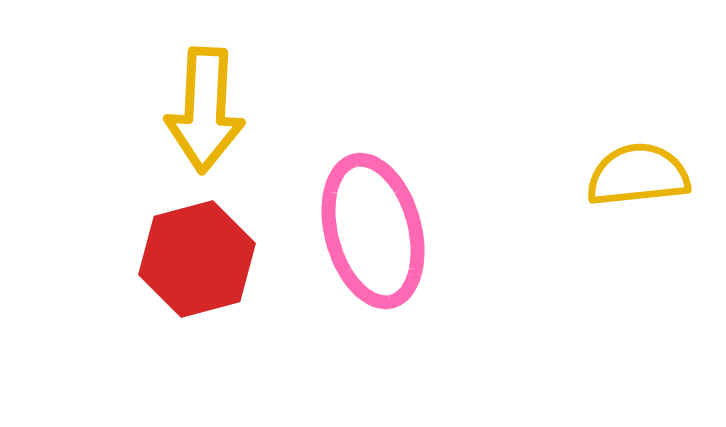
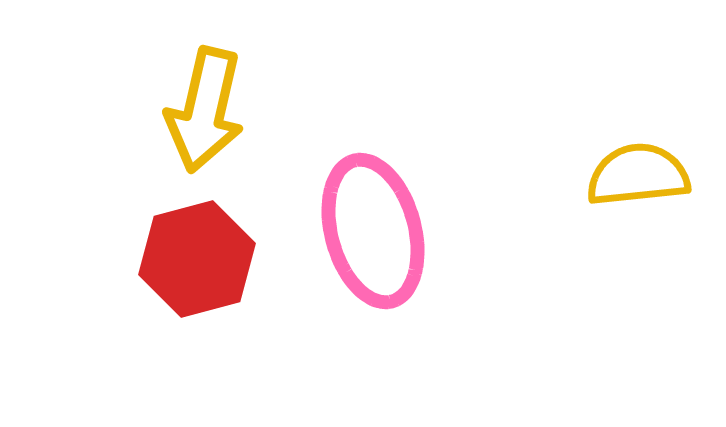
yellow arrow: rotated 10 degrees clockwise
